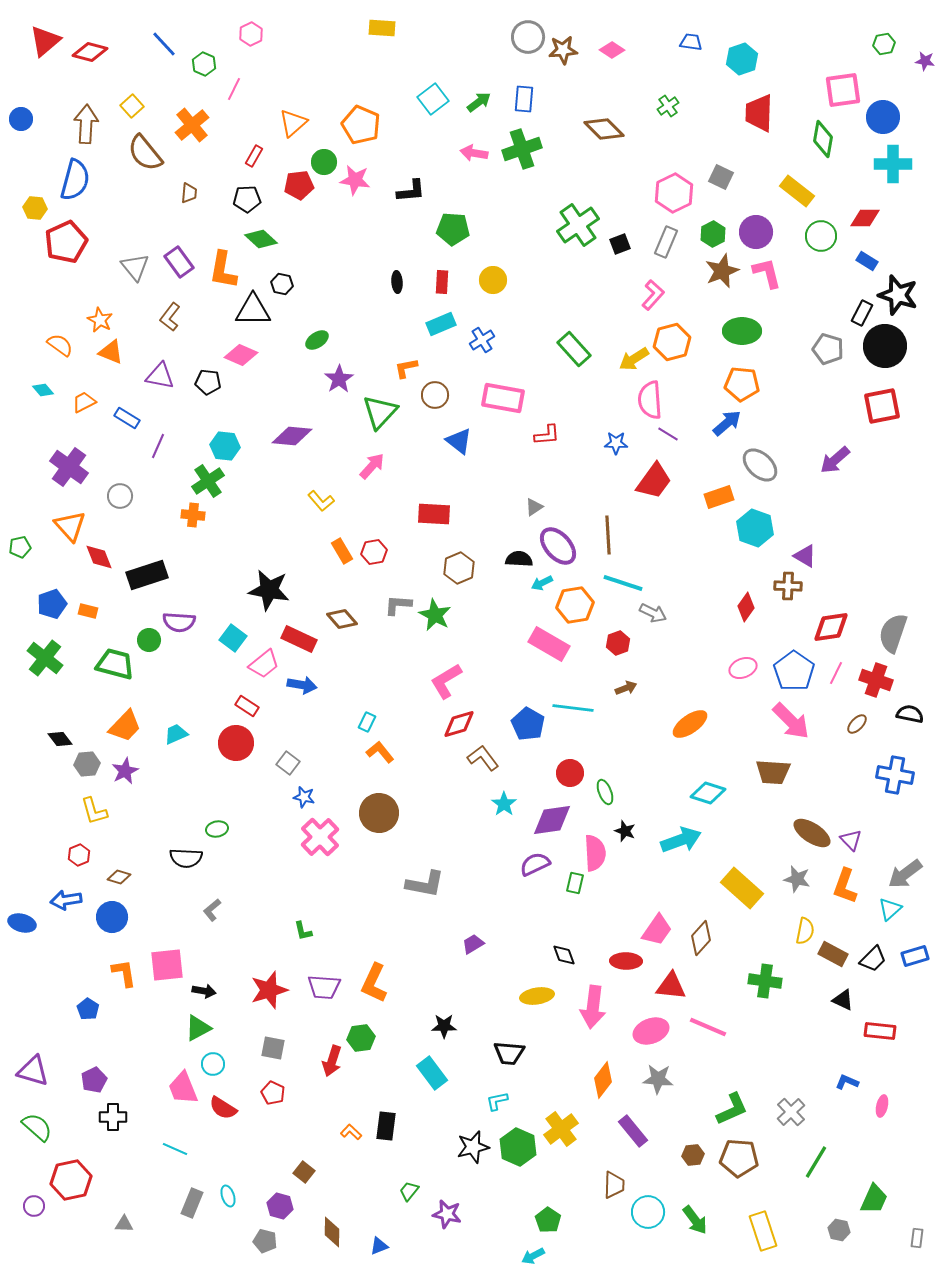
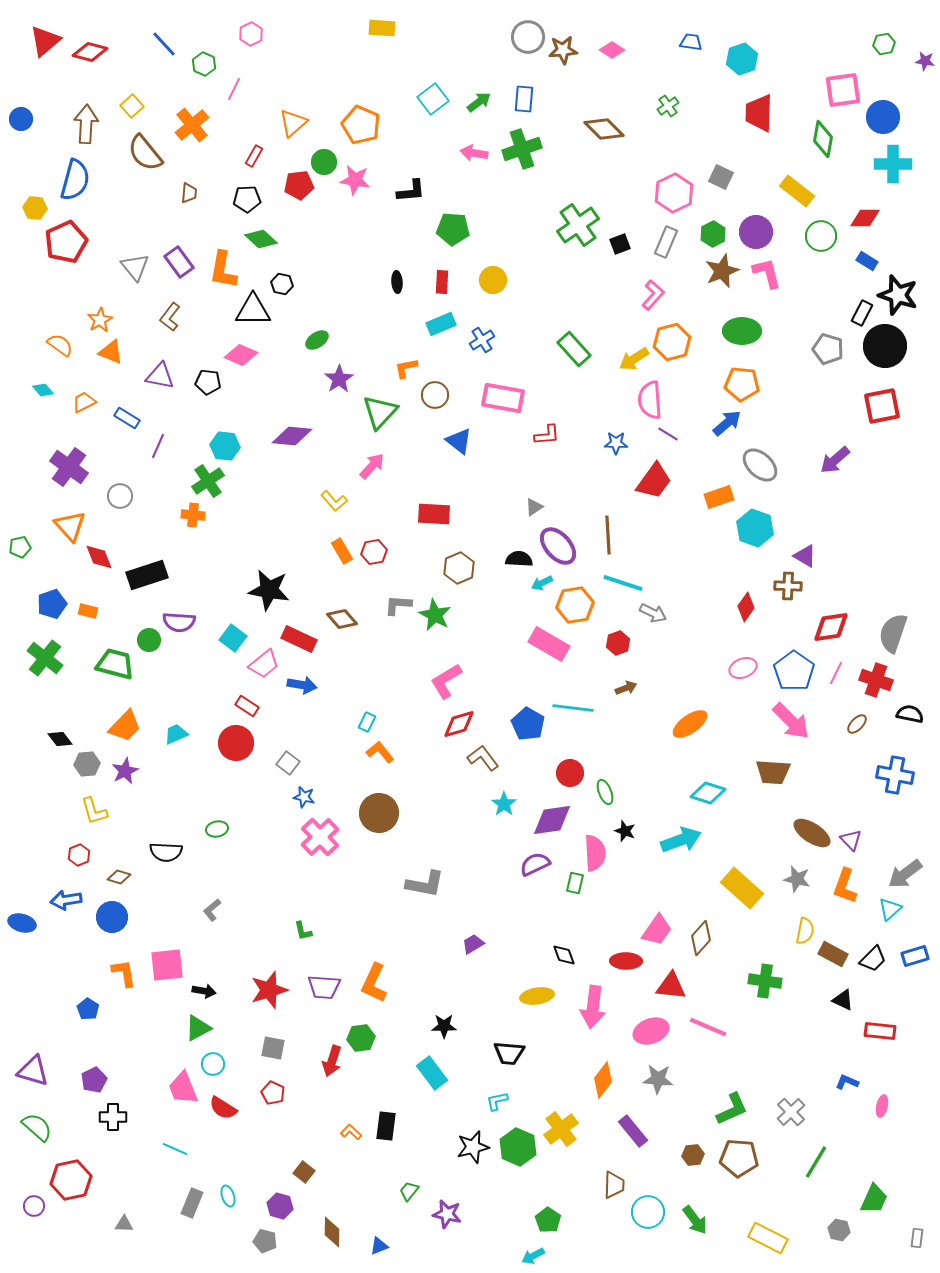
orange star at (100, 320): rotated 15 degrees clockwise
yellow L-shape at (321, 501): moved 13 px right
black semicircle at (186, 858): moved 20 px left, 6 px up
yellow rectangle at (763, 1231): moved 5 px right, 7 px down; rotated 45 degrees counterclockwise
